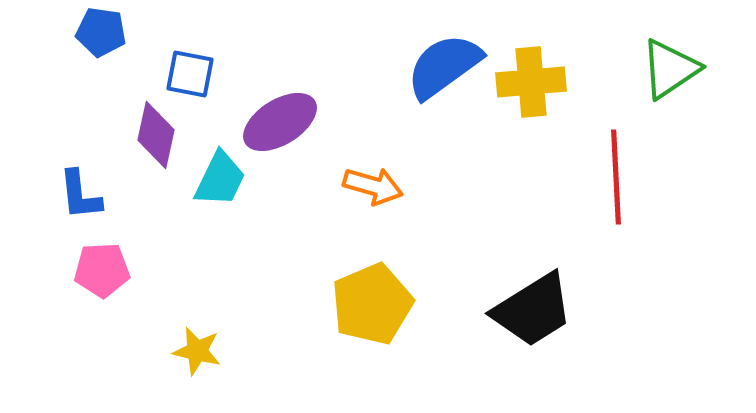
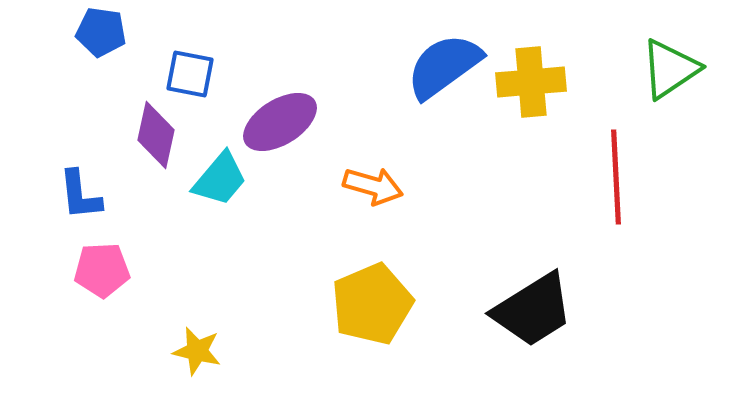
cyan trapezoid: rotated 14 degrees clockwise
